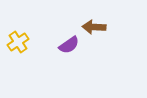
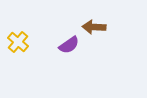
yellow cross: rotated 15 degrees counterclockwise
